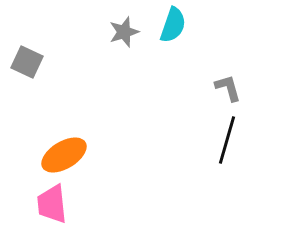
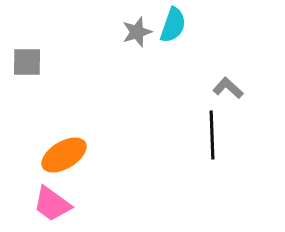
gray star: moved 13 px right
gray square: rotated 24 degrees counterclockwise
gray L-shape: rotated 32 degrees counterclockwise
black line: moved 15 px left, 5 px up; rotated 18 degrees counterclockwise
pink trapezoid: rotated 48 degrees counterclockwise
